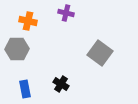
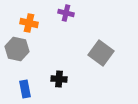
orange cross: moved 1 px right, 2 px down
gray hexagon: rotated 15 degrees clockwise
gray square: moved 1 px right
black cross: moved 2 px left, 5 px up; rotated 28 degrees counterclockwise
